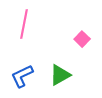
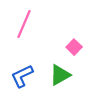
pink line: rotated 12 degrees clockwise
pink square: moved 8 px left, 8 px down
